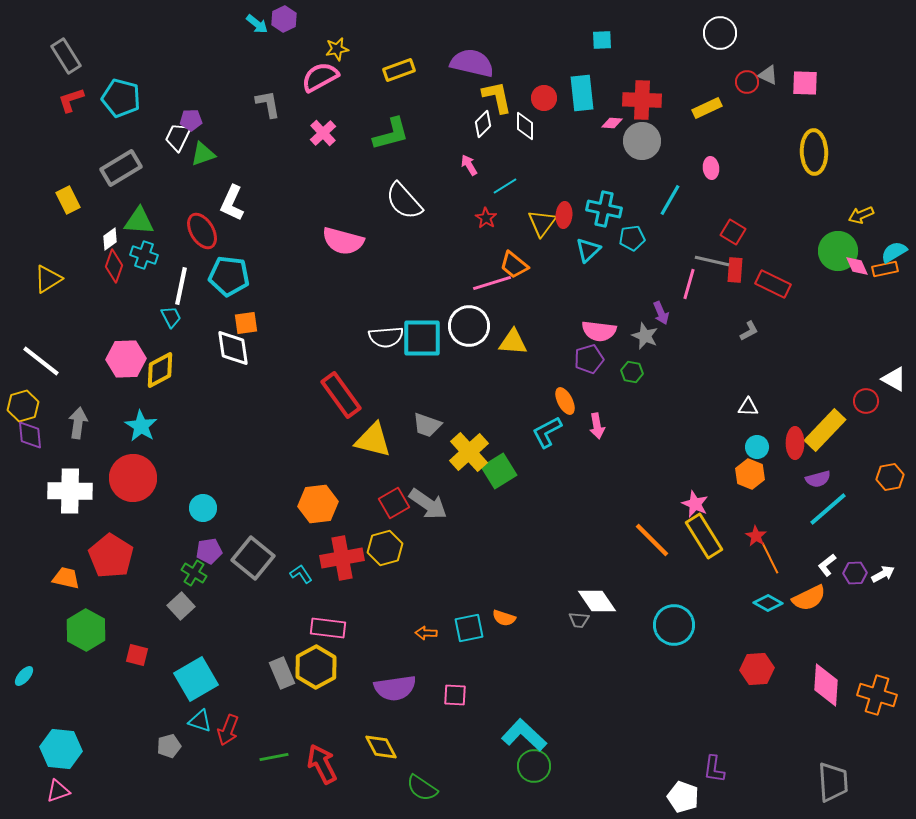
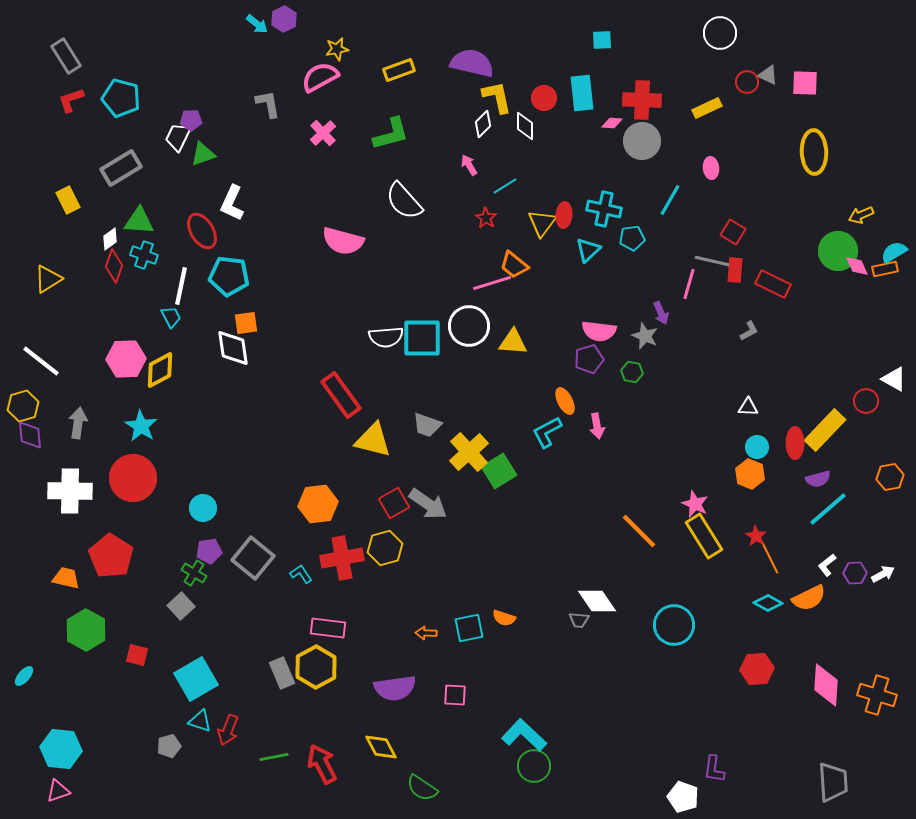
orange line at (652, 540): moved 13 px left, 9 px up
